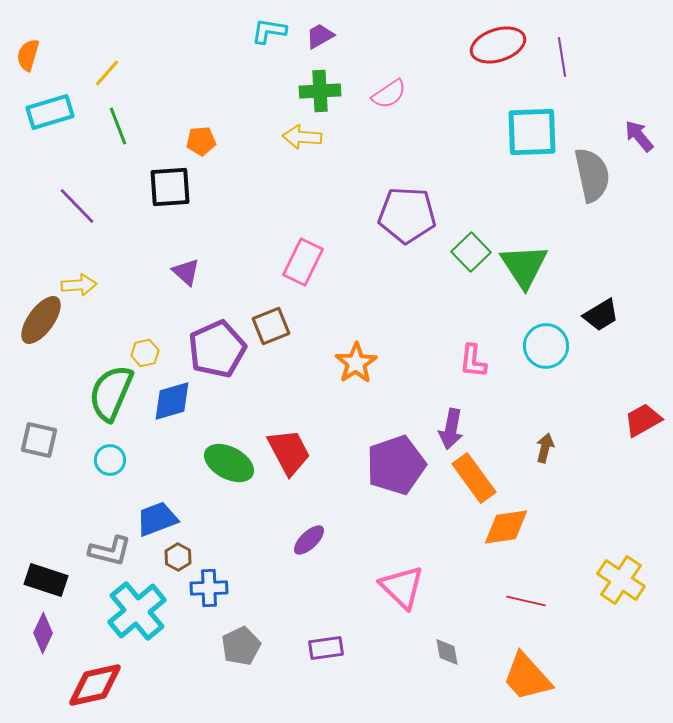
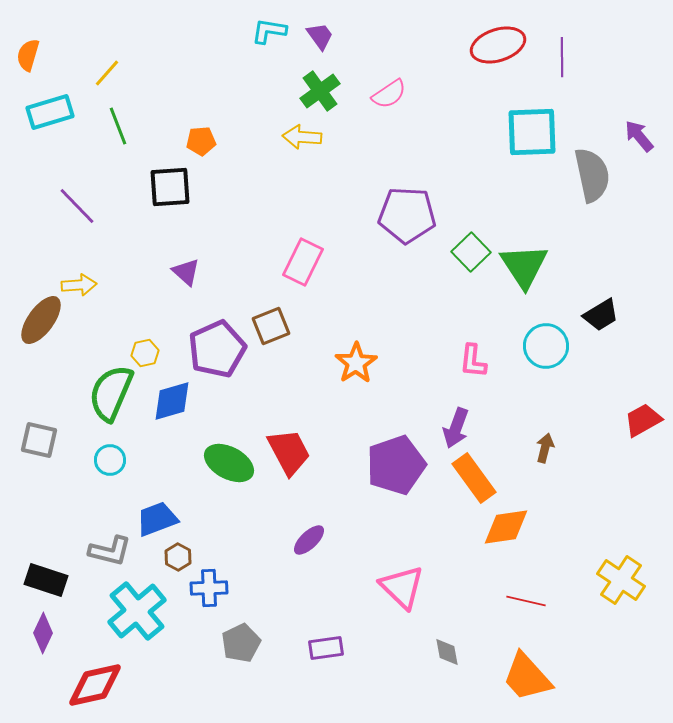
purple trapezoid at (320, 36): rotated 84 degrees clockwise
purple line at (562, 57): rotated 9 degrees clockwise
green cross at (320, 91): rotated 33 degrees counterclockwise
purple arrow at (451, 429): moved 5 px right, 1 px up; rotated 9 degrees clockwise
gray pentagon at (241, 646): moved 3 px up
